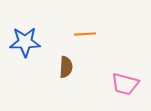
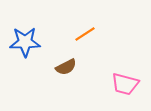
orange line: rotated 30 degrees counterclockwise
brown semicircle: rotated 60 degrees clockwise
